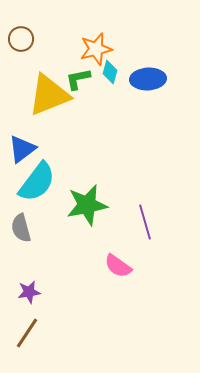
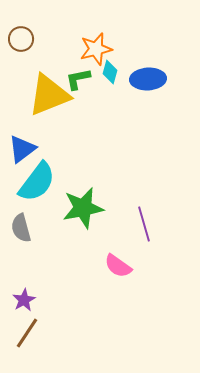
green star: moved 4 px left, 3 px down
purple line: moved 1 px left, 2 px down
purple star: moved 5 px left, 8 px down; rotated 20 degrees counterclockwise
